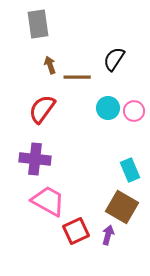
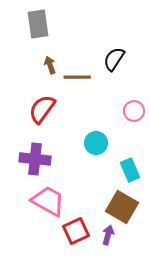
cyan circle: moved 12 px left, 35 px down
